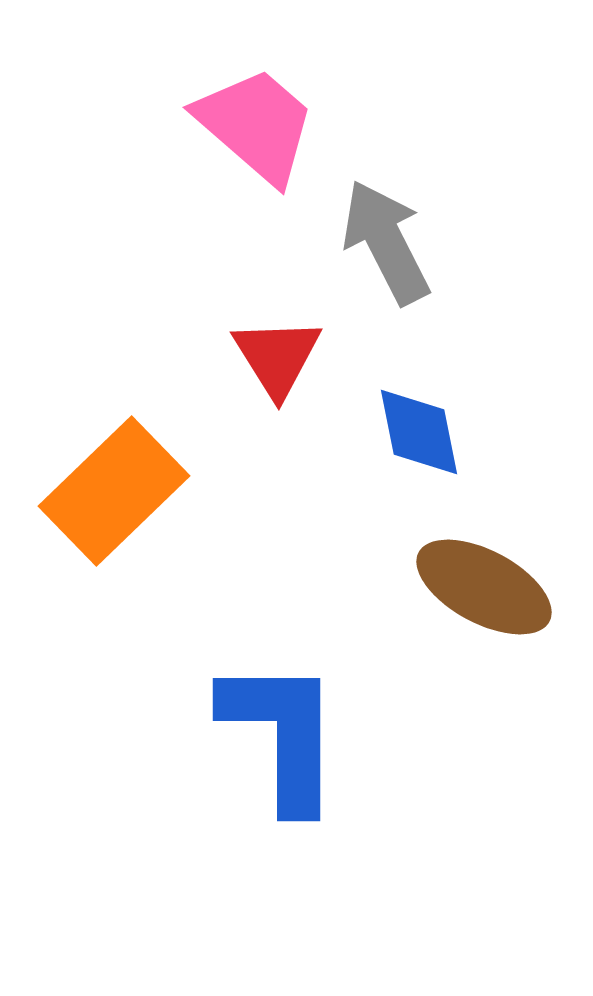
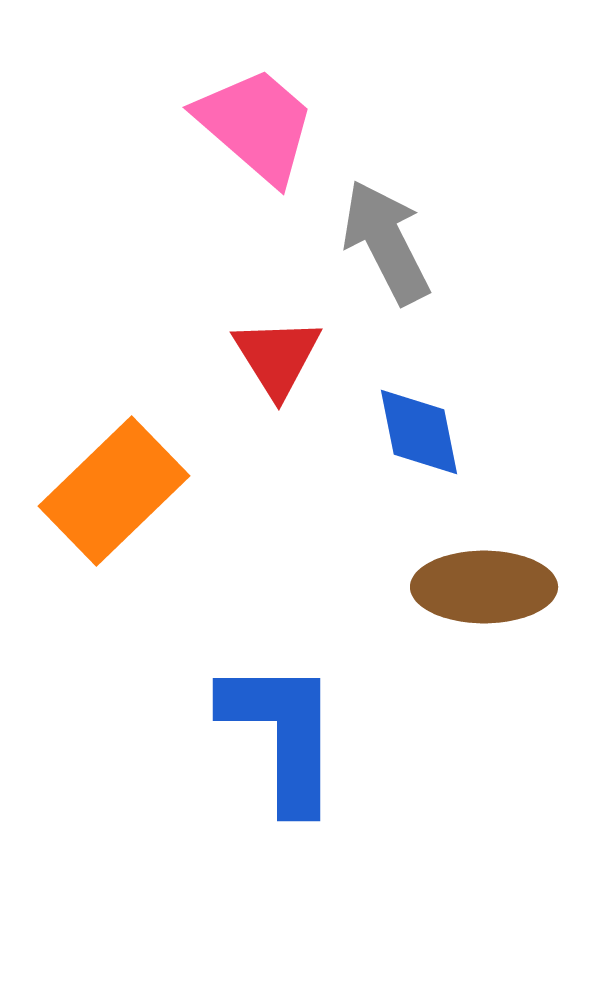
brown ellipse: rotated 28 degrees counterclockwise
